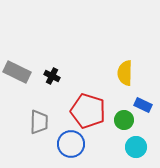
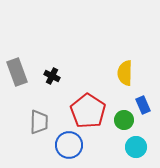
gray rectangle: rotated 44 degrees clockwise
blue rectangle: rotated 42 degrees clockwise
red pentagon: rotated 16 degrees clockwise
blue circle: moved 2 px left, 1 px down
